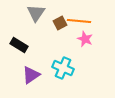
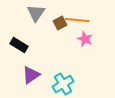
orange line: moved 2 px left, 1 px up
cyan cross: moved 16 px down; rotated 35 degrees clockwise
